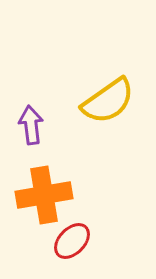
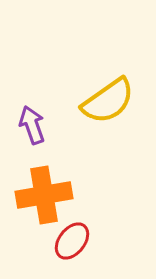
purple arrow: moved 1 px right; rotated 12 degrees counterclockwise
red ellipse: rotated 6 degrees counterclockwise
